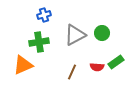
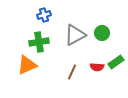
orange triangle: moved 4 px right
